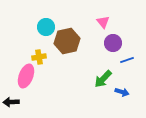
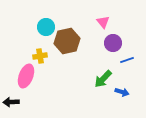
yellow cross: moved 1 px right, 1 px up
